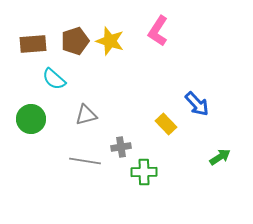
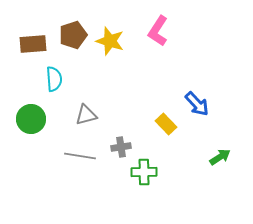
brown pentagon: moved 2 px left, 6 px up
cyan semicircle: rotated 135 degrees counterclockwise
gray line: moved 5 px left, 5 px up
